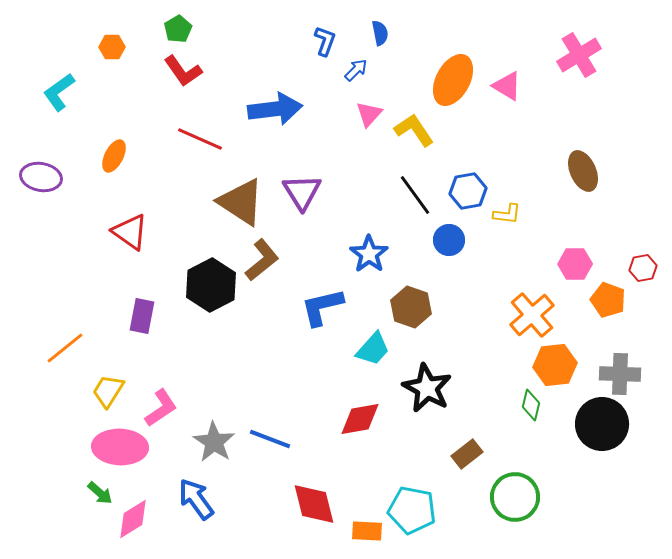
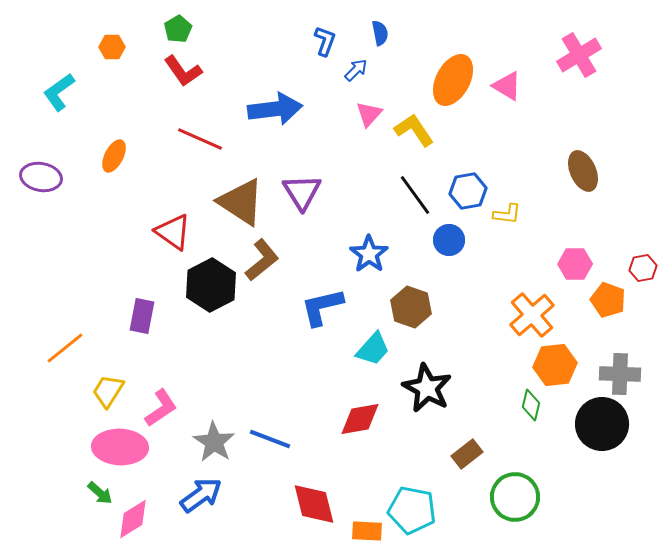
red triangle at (130, 232): moved 43 px right
blue arrow at (196, 499): moved 5 px right, 4 px up; rotated 90 degrees clockwise
